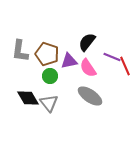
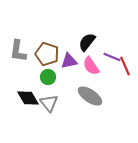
gray L-shape: moved 2 px left
pink semicircle: moved 3 px right, 2 px up
green circle: moved 2 px left, 1 px down
